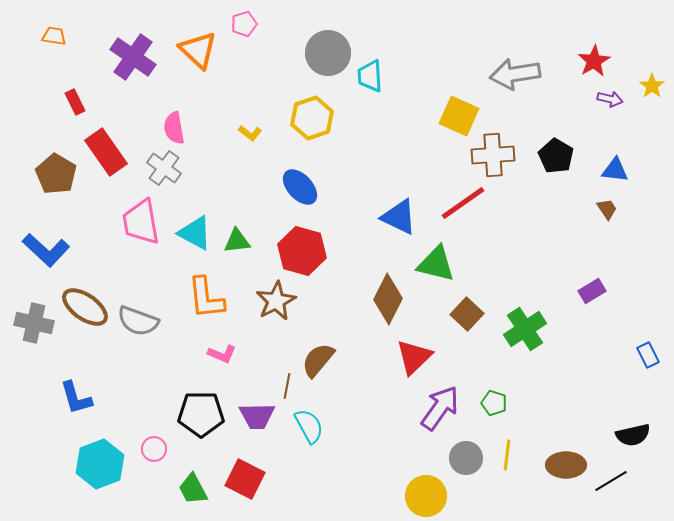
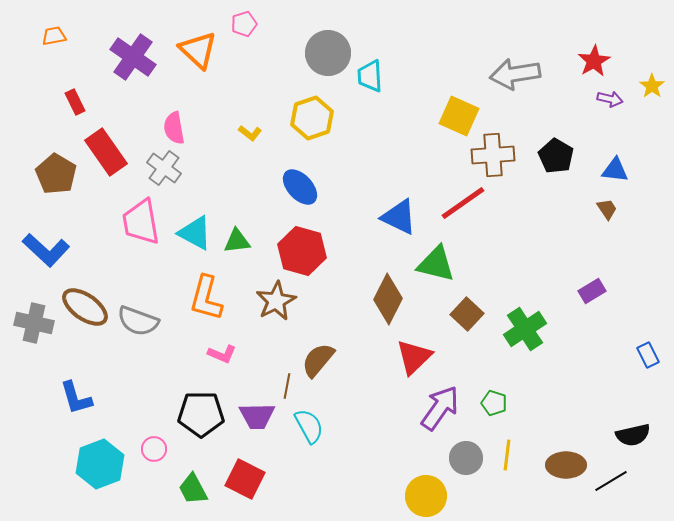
orange trapezoid at (54, 36): rotated 20 degrees counterclockwise
orange L-shape at (206, 298): rotated 21 degrees clockwise
